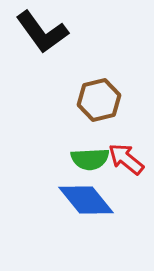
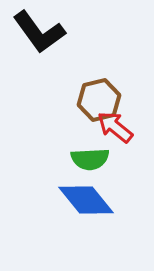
black L-shape: moved 3 px left
red arrow: moved 11 px left, 32 px up
